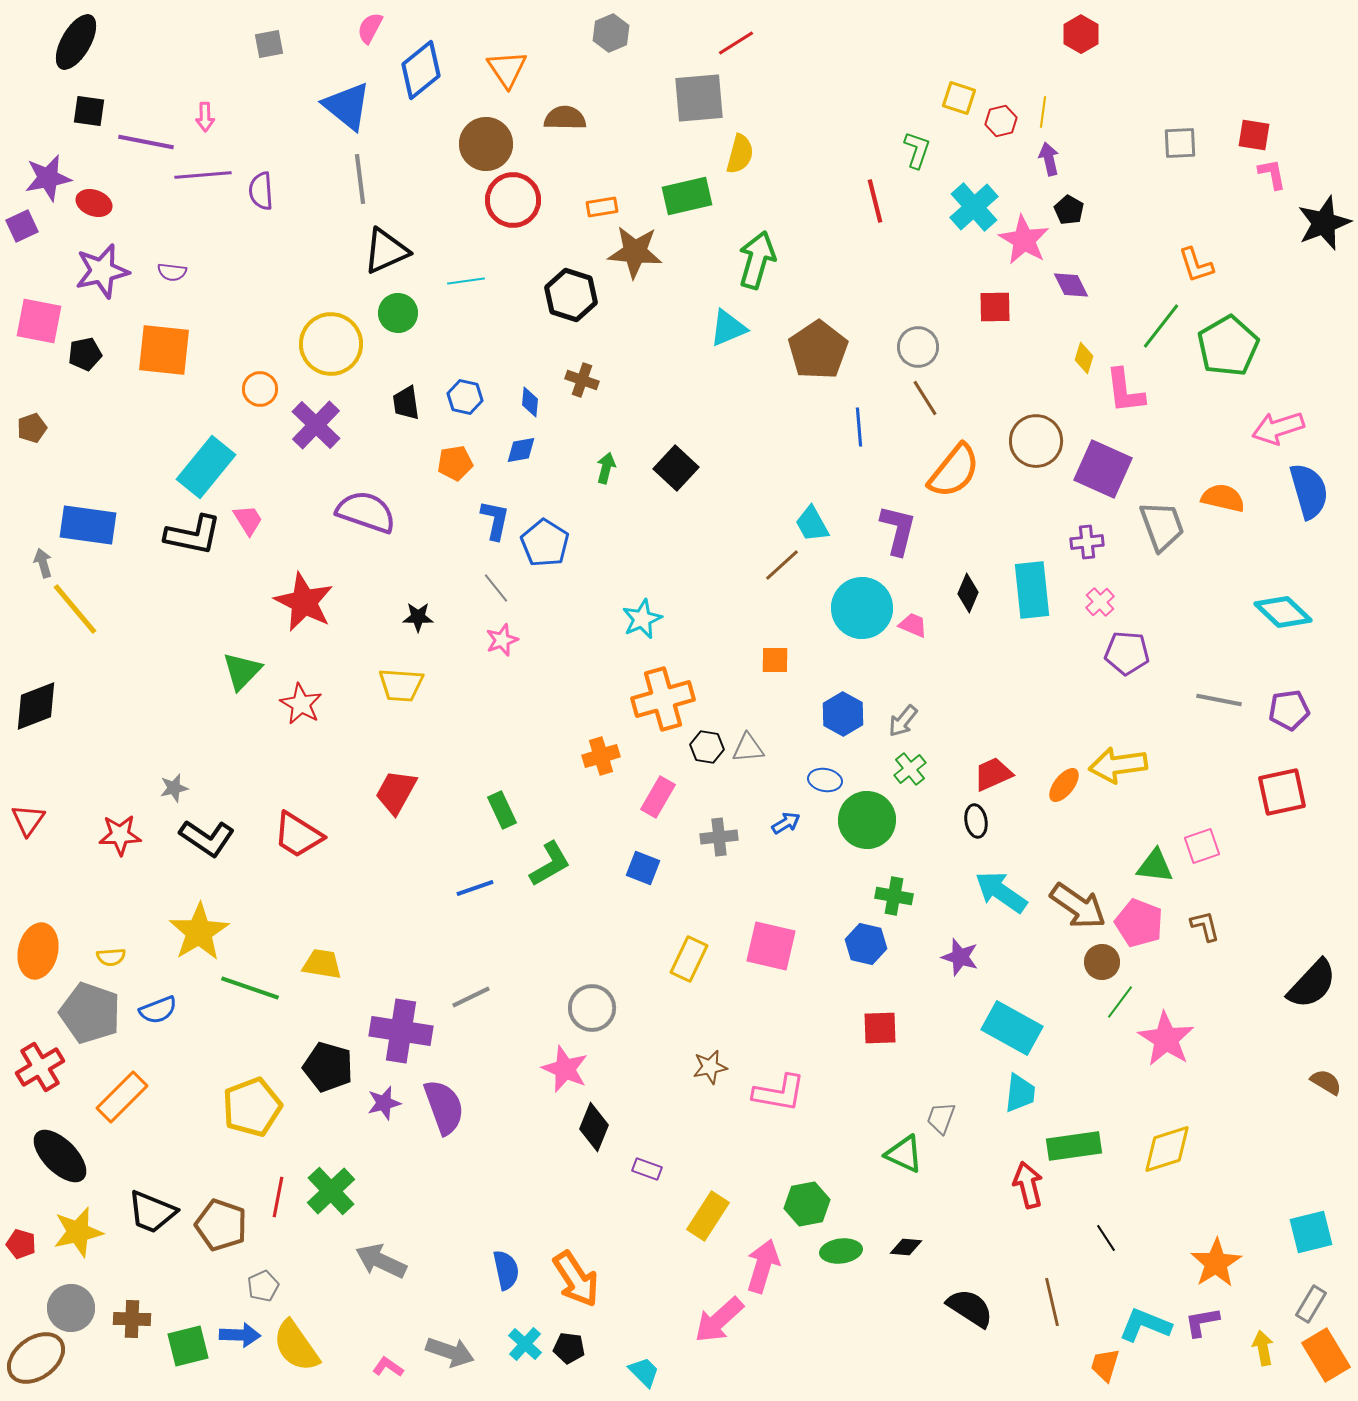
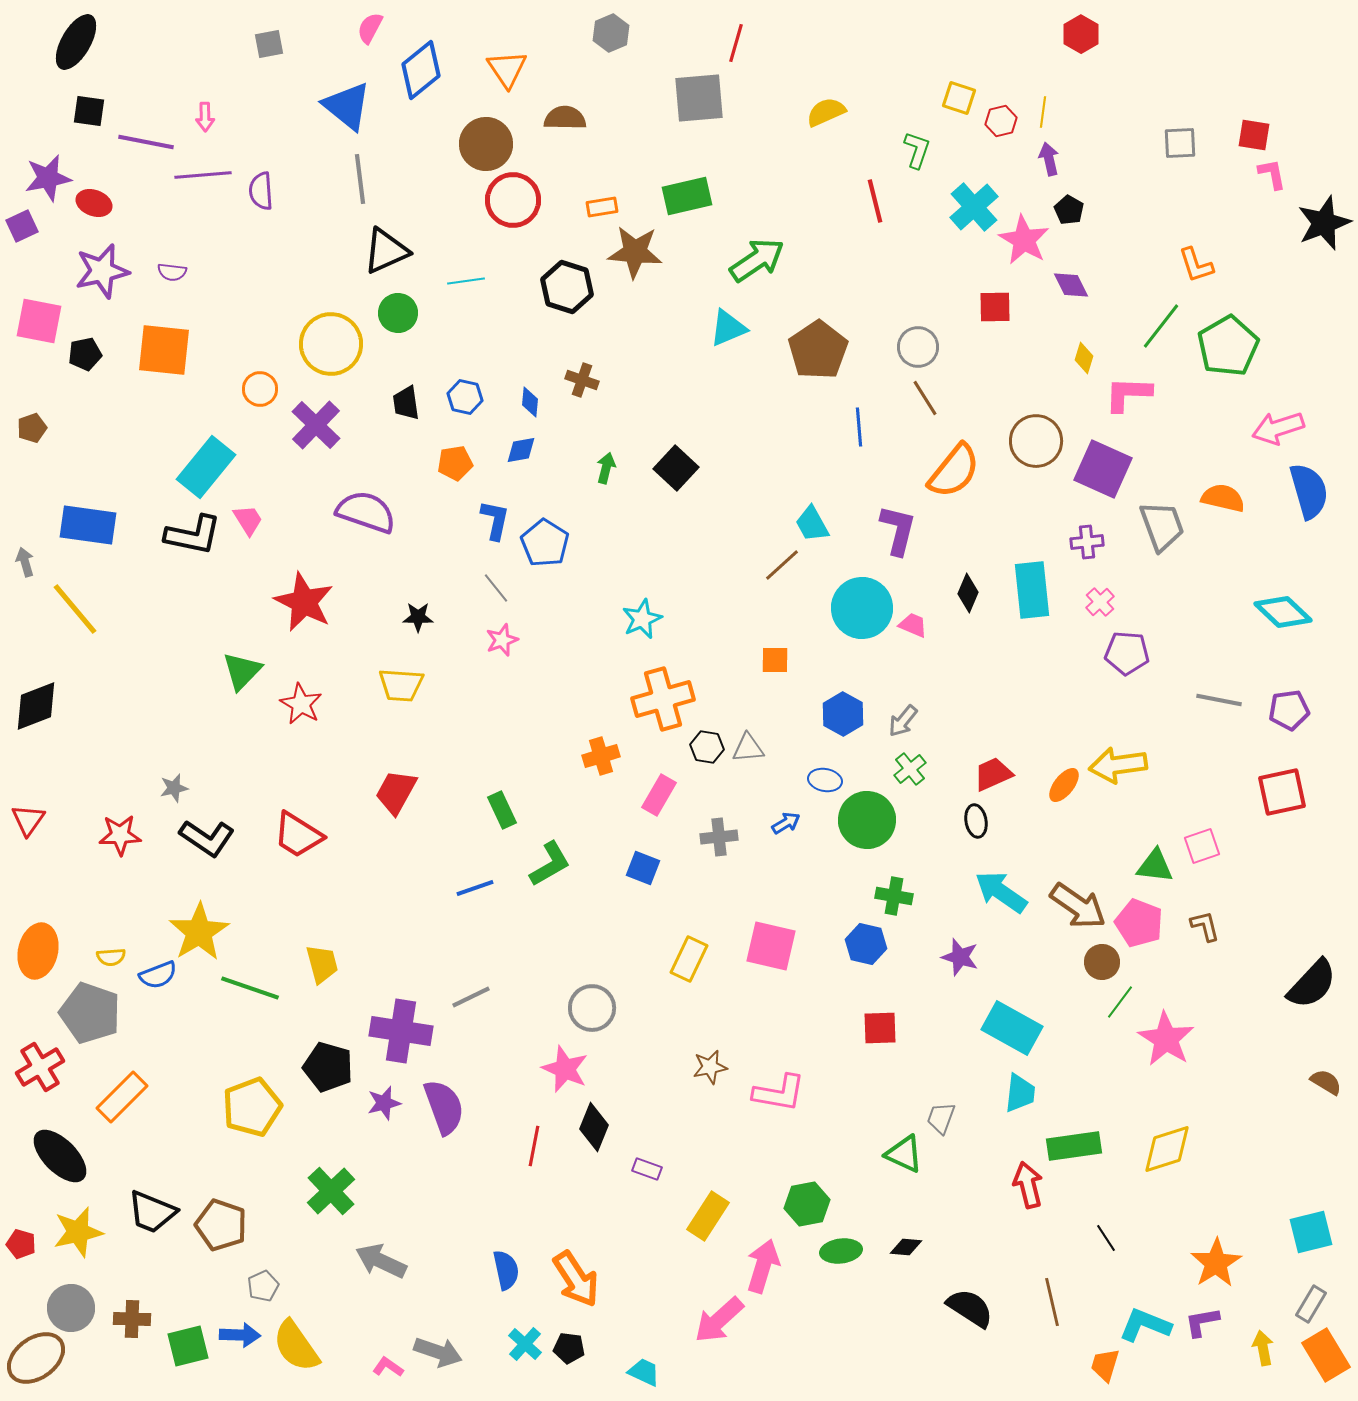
red line at (736, 43): rotated 42 degrees counterclockwise
yellow semicircle at (740, 154): moved 86 px right, 42 px up; rotated 129 degrees counterclockwise
green arrow at (757, 260): rotated 40 degrees clockwise
black hexagon at (571, 295): moved 4 px left, 8 px up
pink L-shape at (1125, 391): moved 3 px right, 3 px down; rotated 99 degrees clockwise
gray arrow at (43, 563): moved 18 px left, 1 px up
pink rectangle at (658, 797): moved 1 px right, 2 px up
yellow trapezoid at (322, 964): rotated 66 degrees clockwise
blue semicircle at (158, 1010): moved 35 px up
red line at (278, 1197): moved 256 px right, 51 px up
gray arrow at (450, 1352): moved 12 px left
cyan trapezoid at (644, 1372): rotated 20 degrees counterclockwise
